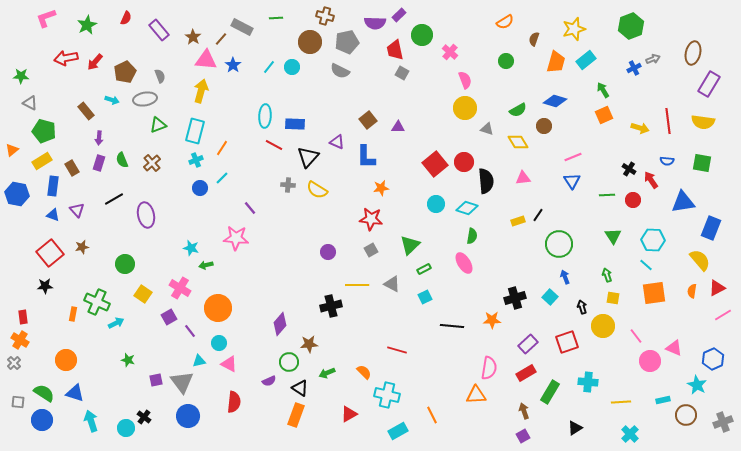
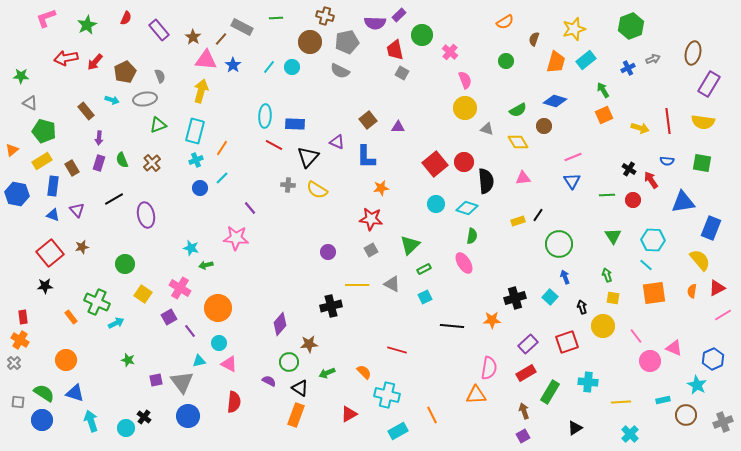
blue cross at (634, 68): moved 6 px left
orange rectangle at (73, 314): moved 2 px left, 3 px down; rotated 48 degrees counterclockwise
purple semicircle at (269, 381): rotated 128 degrees counterclockwise
